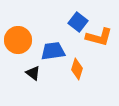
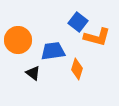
orange L-shape: moved 2 px left
